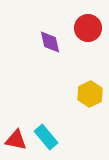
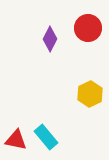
purple diamond: moved 3 px up; rotated 40 degrees clockwise
